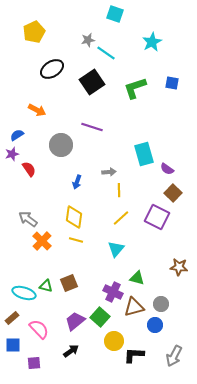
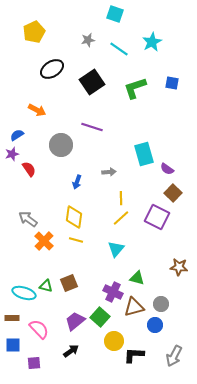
cyan line at (106, 53): moved 13 px right, 4 px up
yellow line at (119, 190): moved 2 px right, 8 px down
orange cross at (42, 241): moved 2 px right
brown rectangle at (12, 318): rotated 40 degrees clockwise
